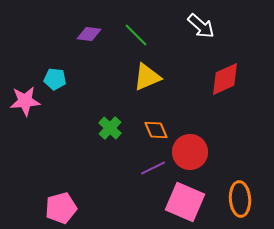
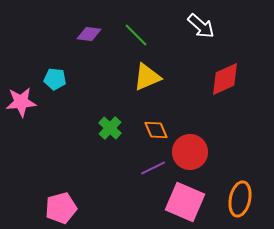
pink star: moved 4 px left, 1 px down
orange ellipse: rotated 16 degrees clockwise
